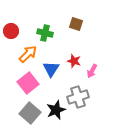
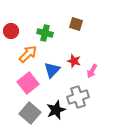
blue triangle: moved 1 px right, 1 px down; rotated 12 degrees clockwise
